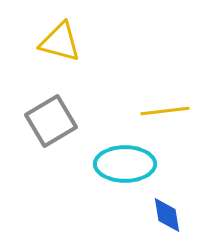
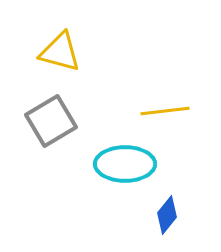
yellow triangle: moved 10 px down
blue diamond: rotated 48 degrees clockwise
